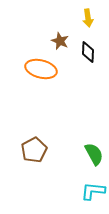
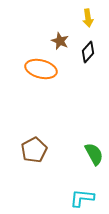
black diamond: rotated 40 degrees clockwise
cyan L-shape: moved 11 px left, 7 px down
